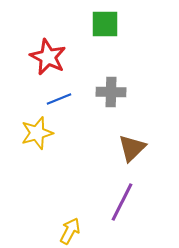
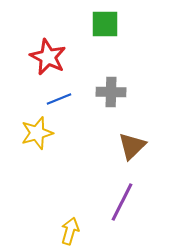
brown triangle: moved 2 px up
yellow arrow: rotated 12 degrees counterclockwise
